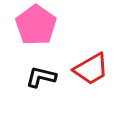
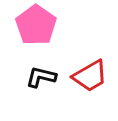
red trapezoid: moved 1 px left, 7 px down
